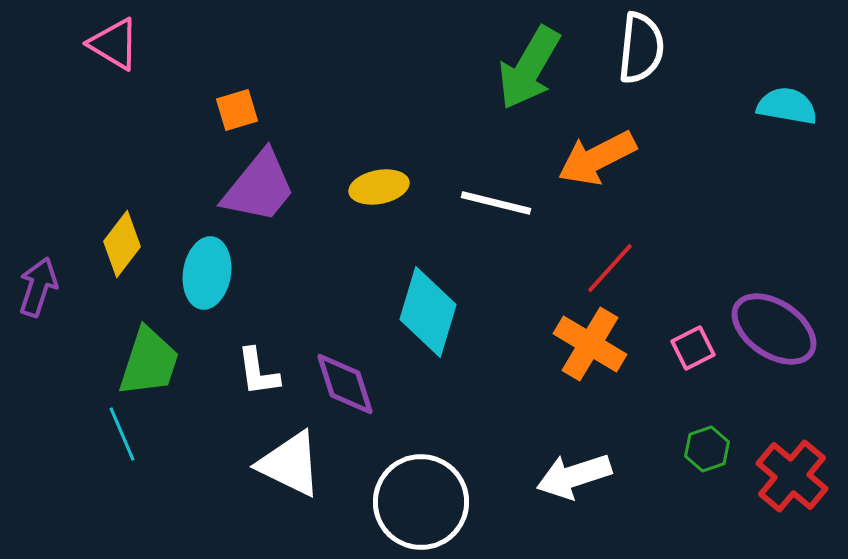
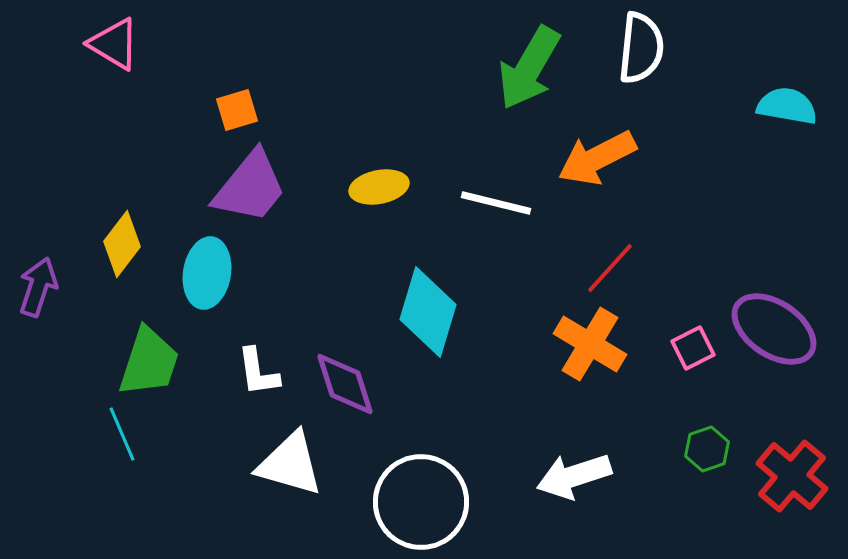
purple trapezoid: moved 9 px left
white triangle: rotated 10 degrees counterclockwise
